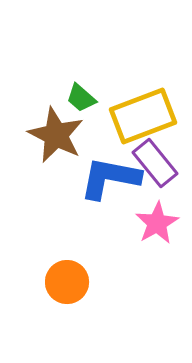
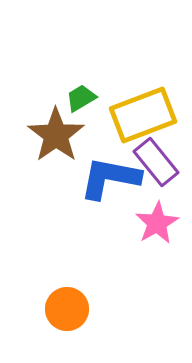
green trapezoid: rotated 108 degrees clockwise
yellow rectangle: moved 1 px up
brown star: rotated 10 degrees clockwise
purple rectangle: moved 1 px right, 1 px up
orange circle: moved 27 px down
